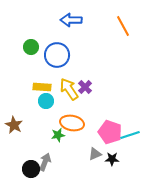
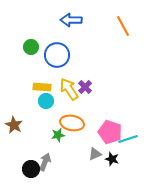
cyan line: moved 2 px left, 4 px down
black star: rotated 16 degrees clockwise
